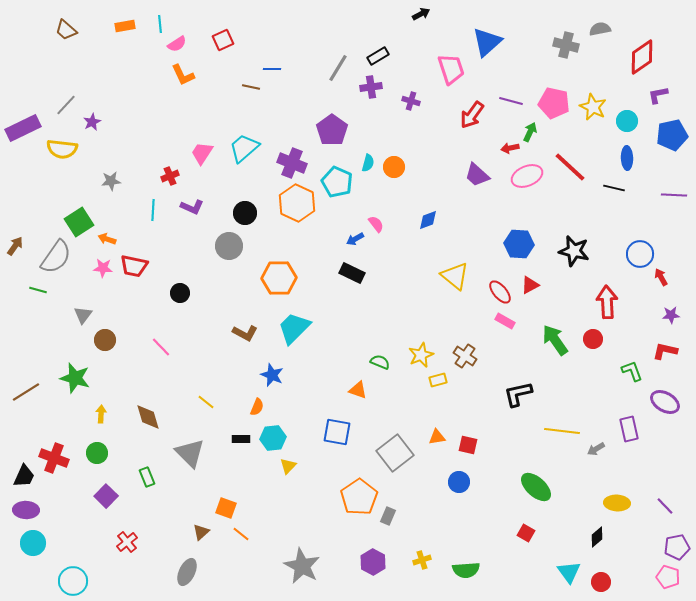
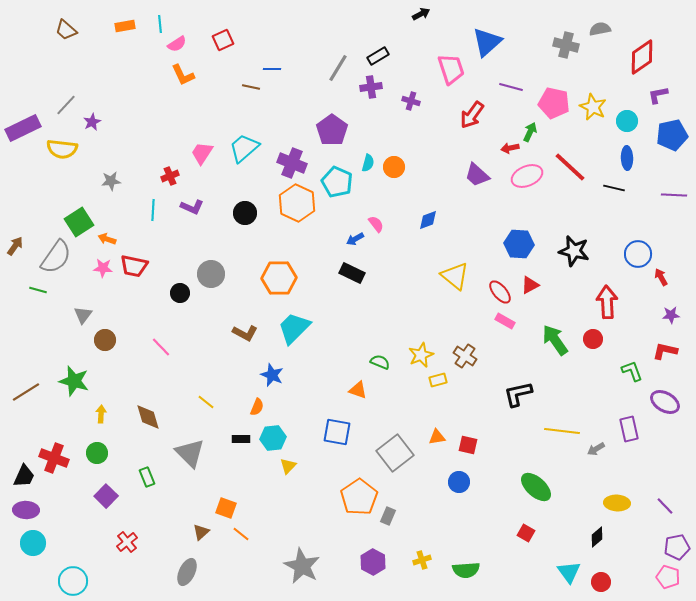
purple line at (511, 101): moved 14 px up
gray circle at (229, 246): moved 18 px left, 28 px down
blue circle at (640, 254): moved 2 px left
green star at (75, 378): moved 1 px left, 3 px down
